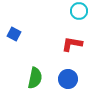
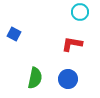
cyan circle: moved 1 px right, 1 px down
